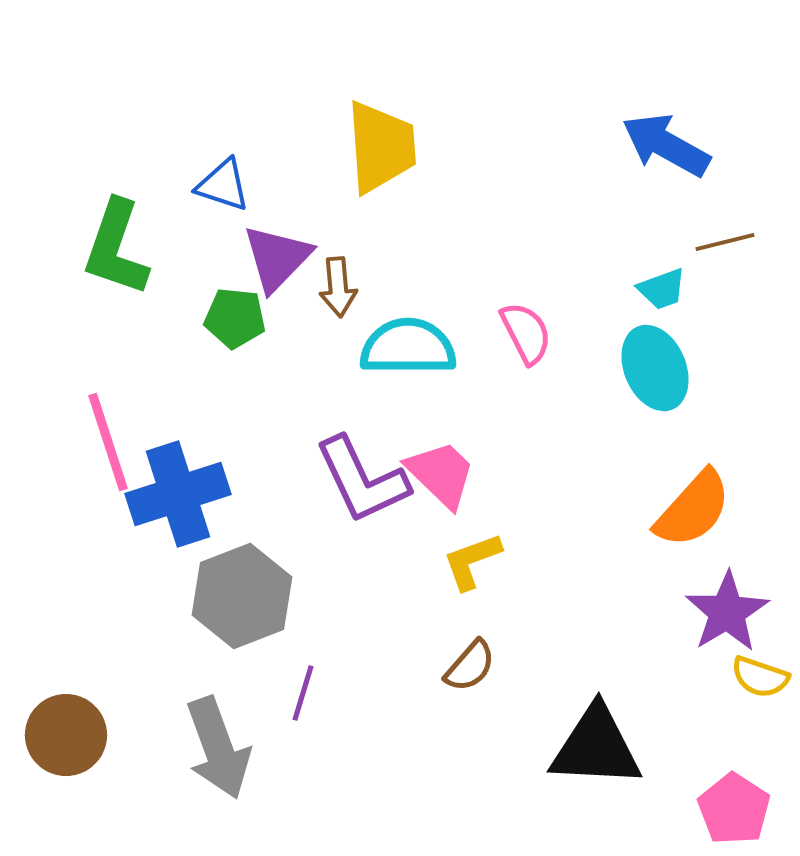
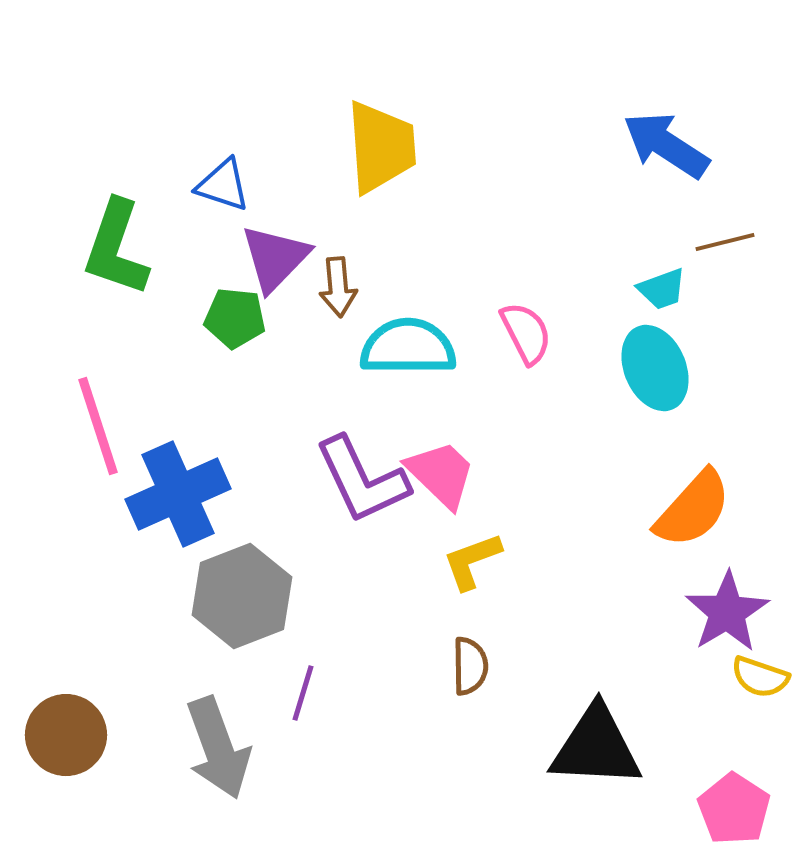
blue arrow: rotated 4 degrees clockwise
purple triangle: moved 2 px left
pink line: moved 10 px left, 16 px up
blue cross: rotated 6 degrees counterclockwise
brown semicircle: rotated 42 degrees counterclockwise
